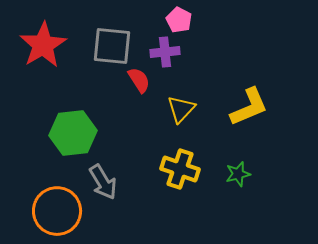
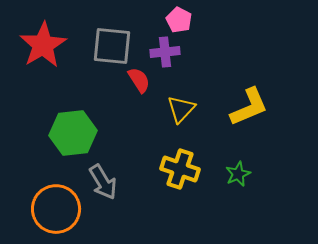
green star: rotated 10 degrees counterclockwise
orange circle: moved 1 px left, 2 px up
